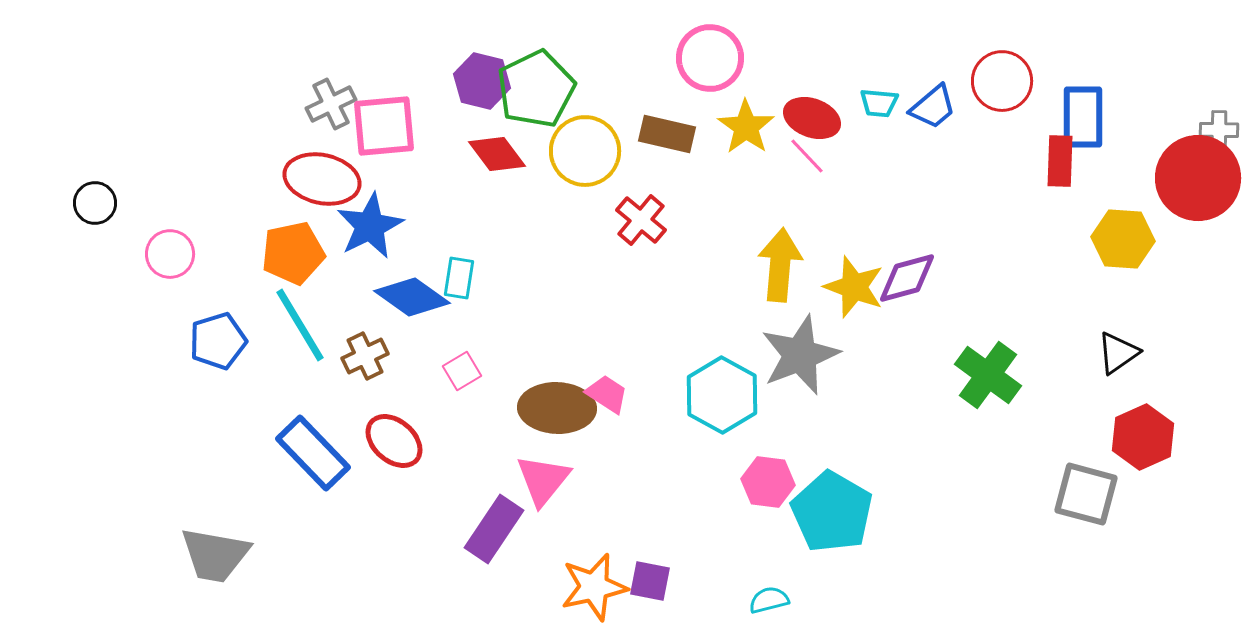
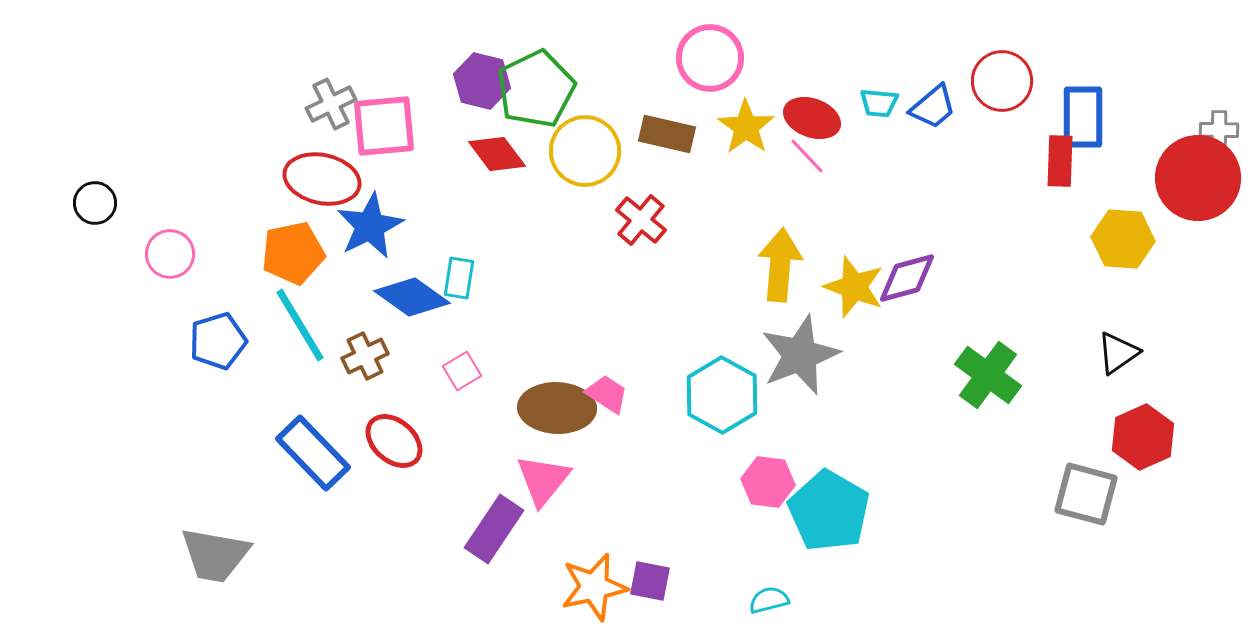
cyan pentagon at (832, 512): moved 3 px left, 1 px up
